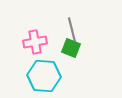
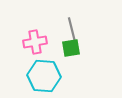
green square: rotated 30 degrees counterclockwise
